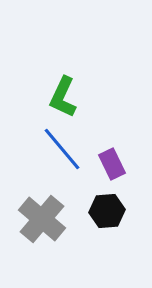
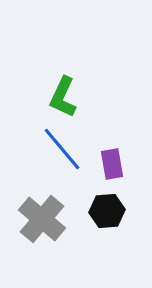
purple rectangle: rotated 16 degrees clockwise
